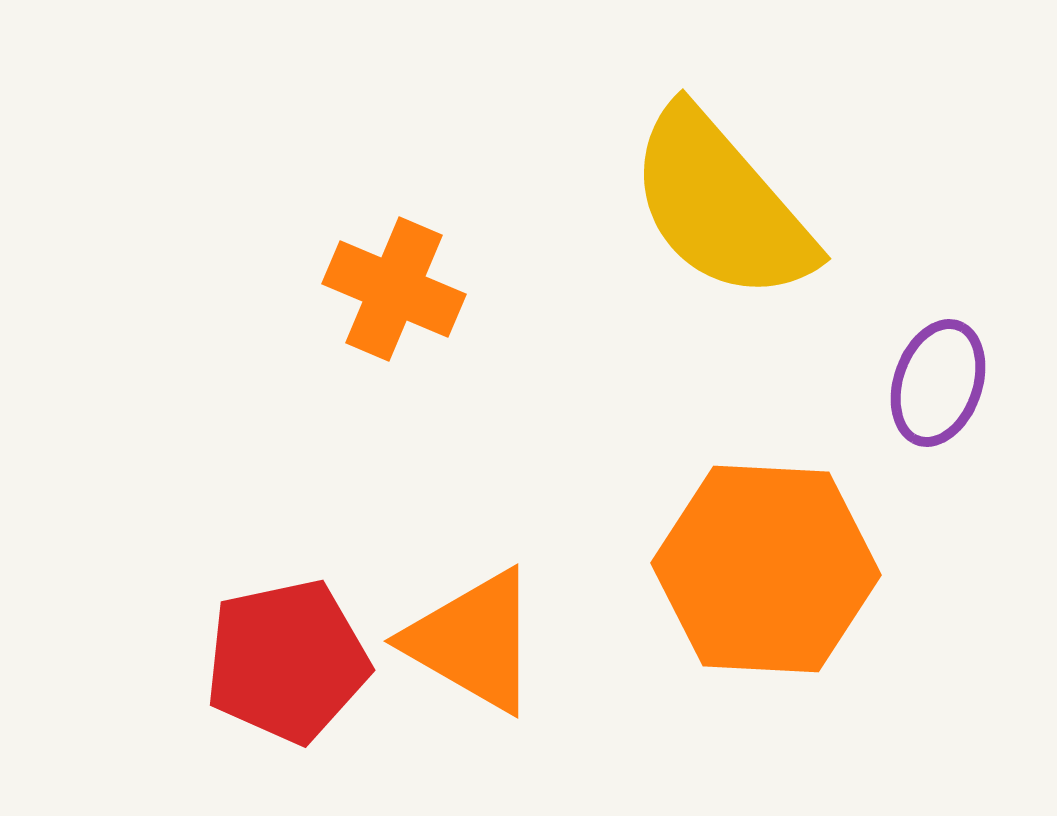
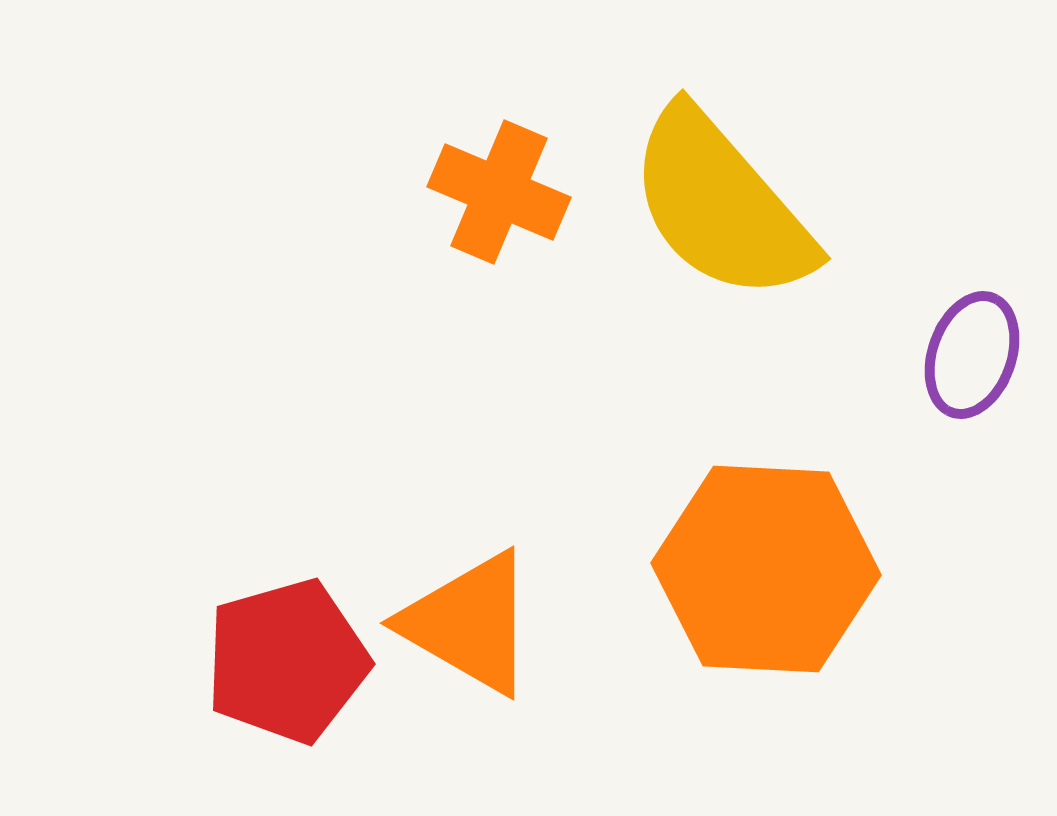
orange cross: moved 105 px right, 97 px up
purple ellipse: moved 34 px right, 28 px up
orange triangle: moved 4 px left, 18 px up
red pentagon: rotated 4 degrees counterclockwise
